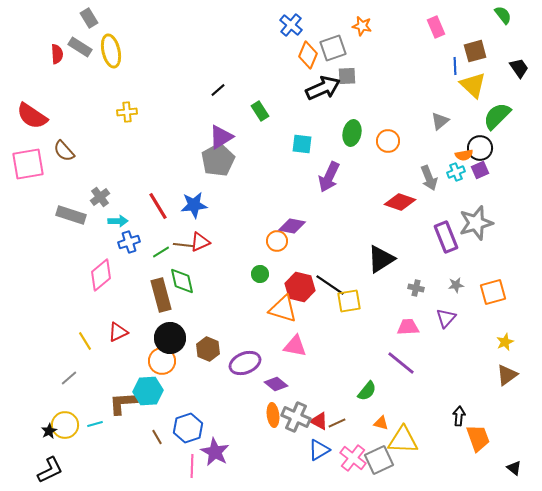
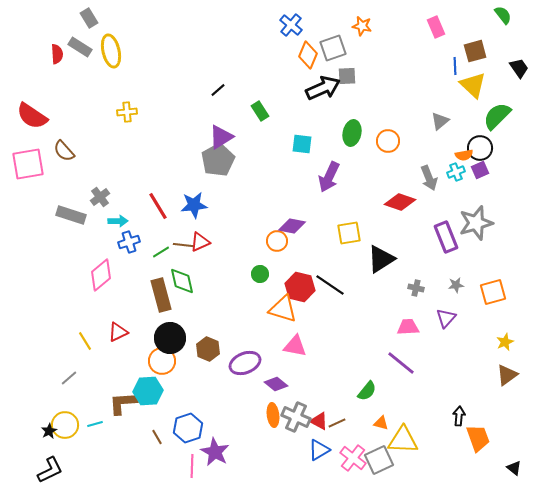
yellow square at (349, 301): moved 68 px up
